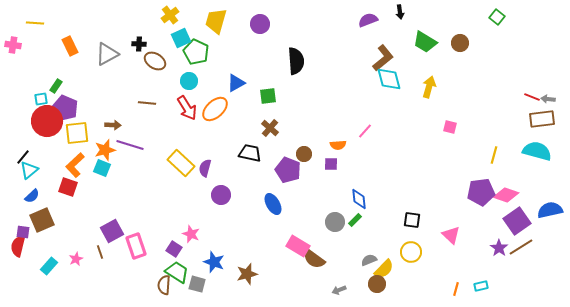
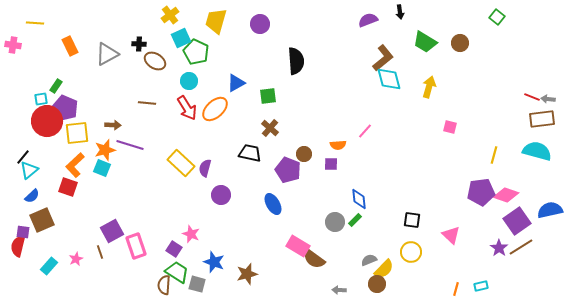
gray arrow at (339, 290): rotated 24 degrees clockwise
